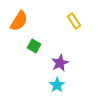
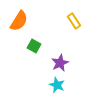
cyan star: rotated 14 degrees counterclockwise
